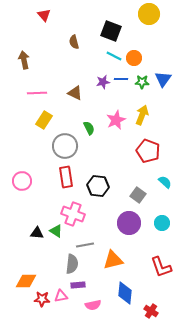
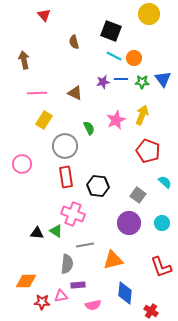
blue triangle: rotated 12 degrees counterclockwise
pink circle: moved 17 px up
gray semicircle: moved 5 px left
red star: moved 3 px down
